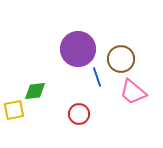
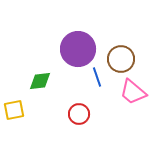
green diamond: moved 5 px right, 10 px up
